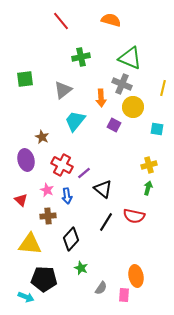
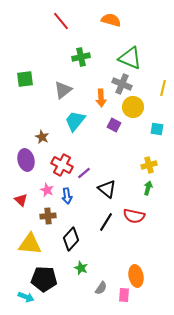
black triangle: moved 4 px right
